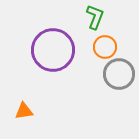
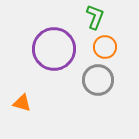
purple circle: moved 1 px right, 1 px up
gray circle: moved 21 px left, 6 px down
orange triangle: moved 2 px left, 8 px up; rotated 24 degrees clockwise
